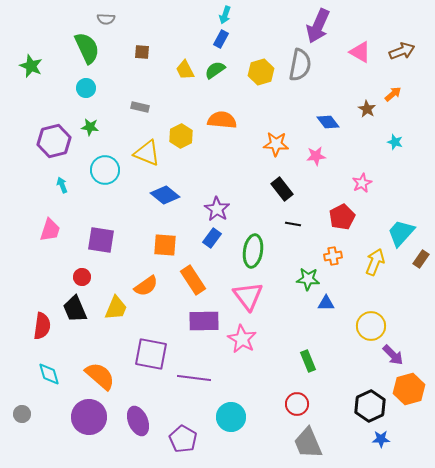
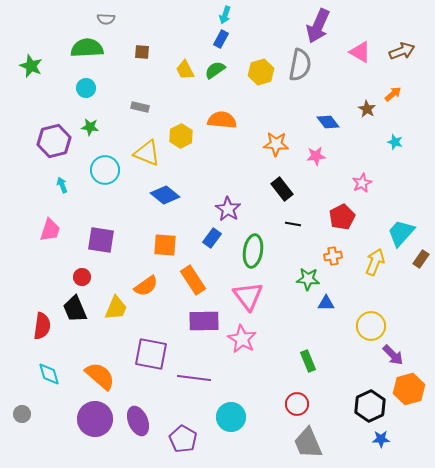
green semicircle at (87, 48): rotated 68 degrees counterclockwise
purple star at (217, 209): moved 11 px right
purple circle at (89, 417): moved 6 px right, 2 px down
